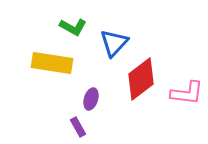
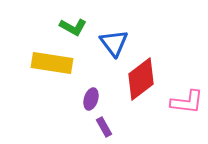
blue triangle: rotated 20 degrees counterclockwise
pink L-shape: moved 9 px down
purple rectangle: moved 26 px right
